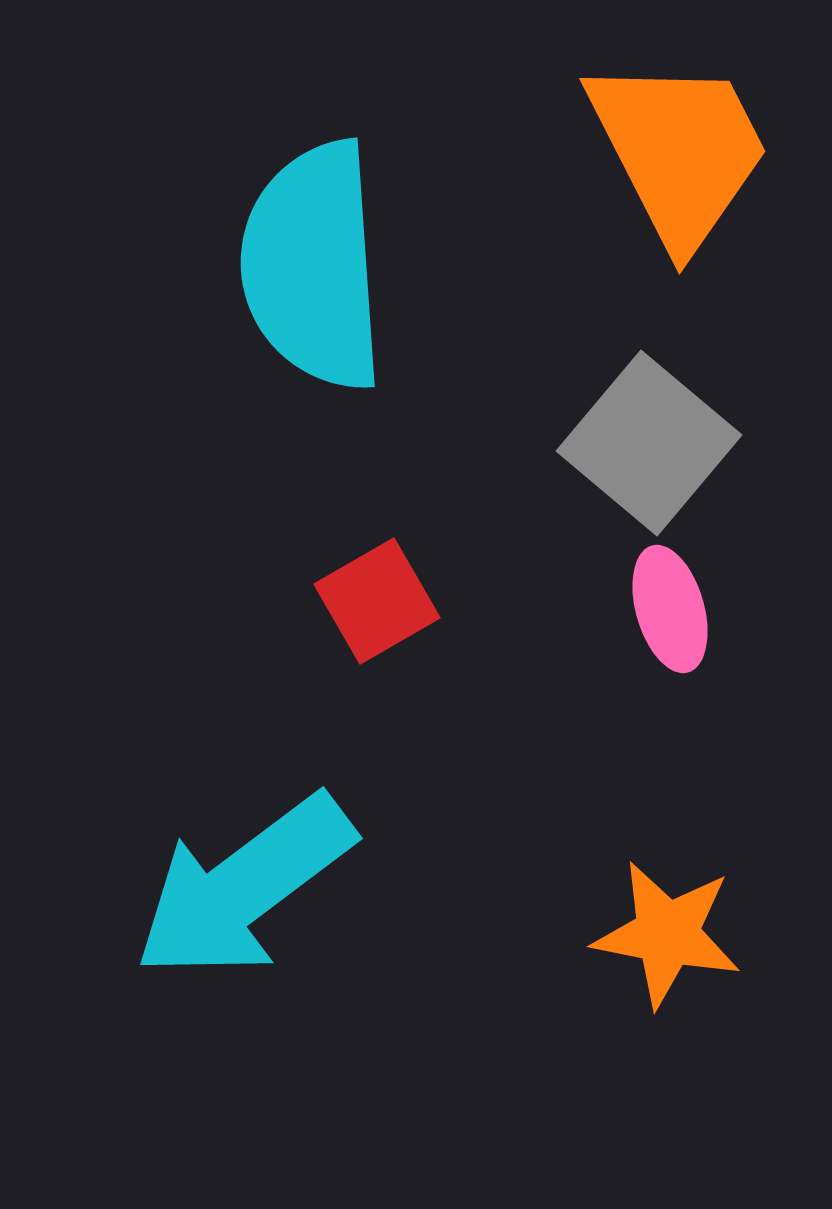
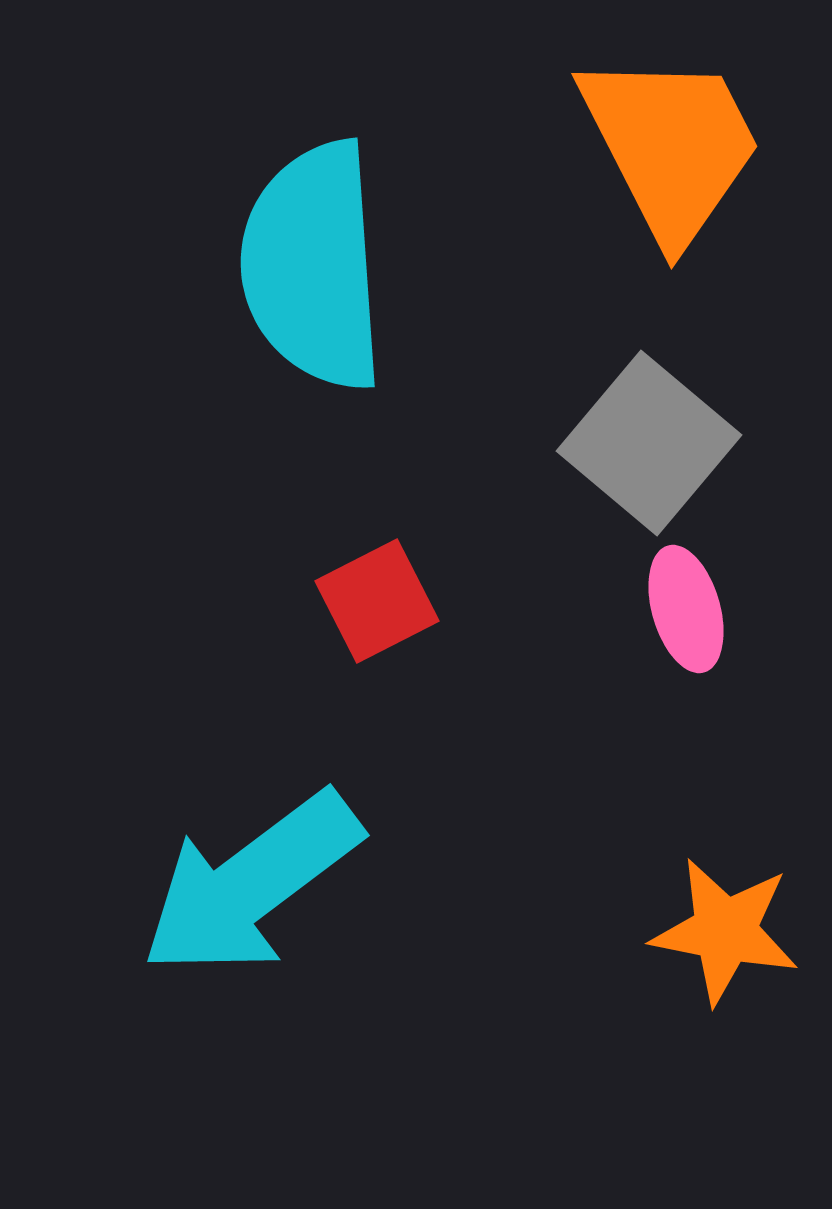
orange trapezoid: moved 8 px left, 5 px up
red square: rotated 3 degrees clockwise
pink ellipse: moved 16 px right
cyan arrow: moved 7 px right, 3 px up
orange star: moved 58 px right, 3 px up
